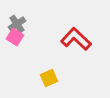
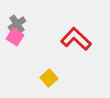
yellow square: rotated 18 degrees counterclockwise
